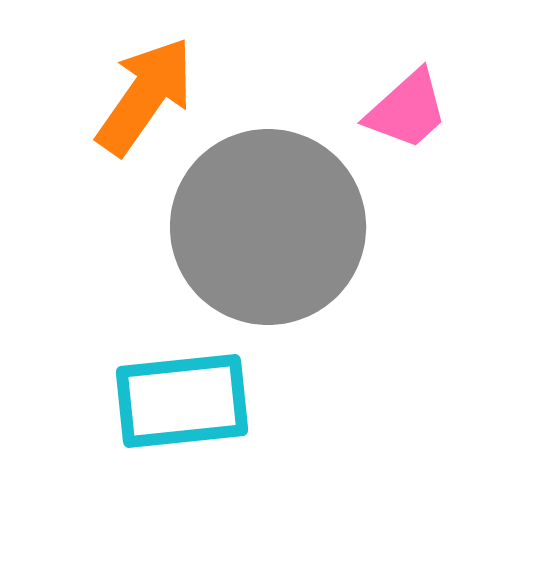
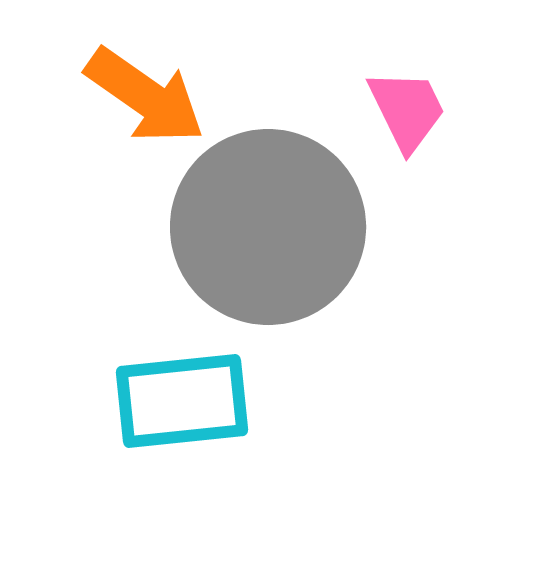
orange arrow: rotated 90 degrees clockwise
pink trapezoid: rotated 74 degrees counterclockwise
